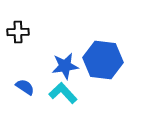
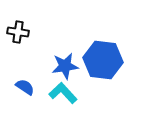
black cross: rotated 10 degrees clockwise
